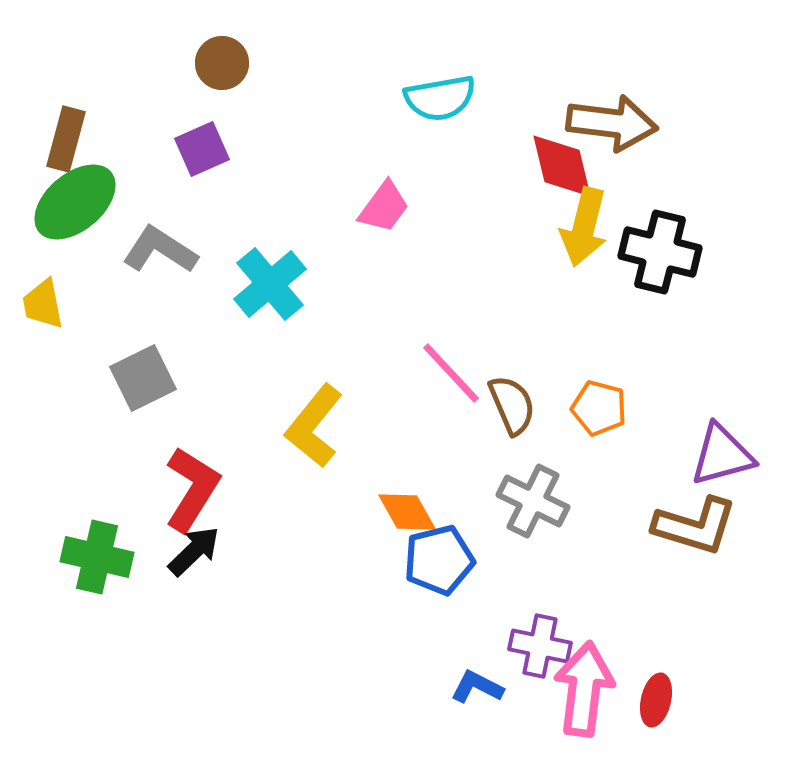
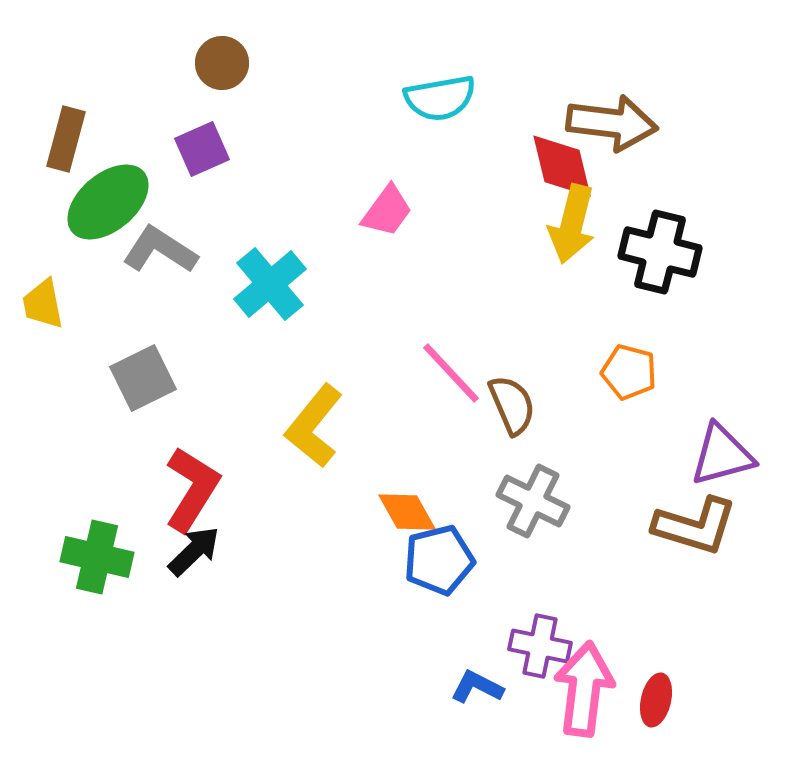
green ellipse: moved 33 px right
pink trapezoid: moved 3 px right, 4 px down
yellow arrow: moved 12 px left, 3 px up
orange pentagon: moved 30 px right, 36 px up
